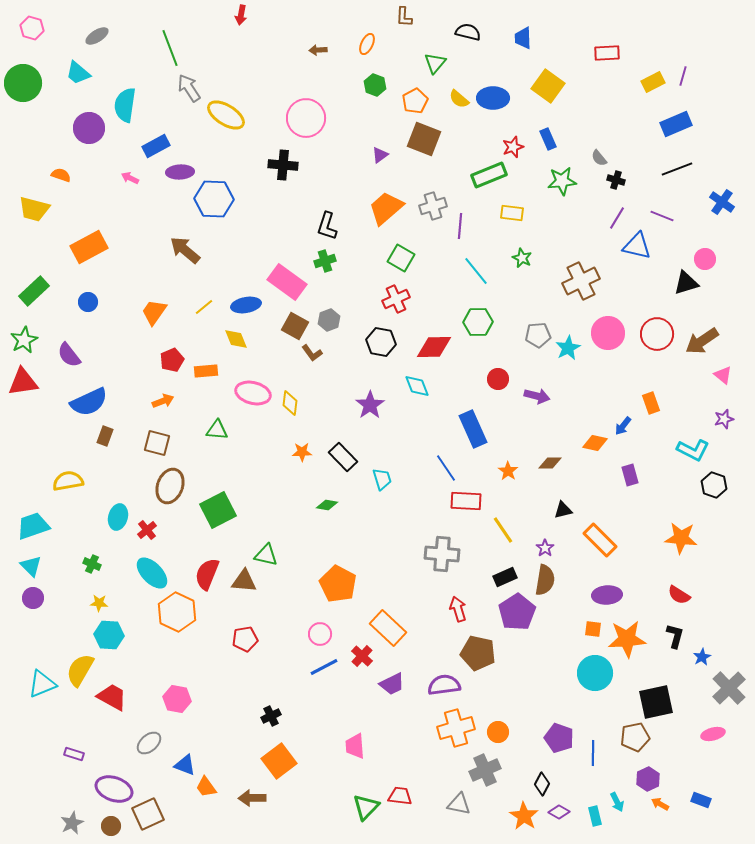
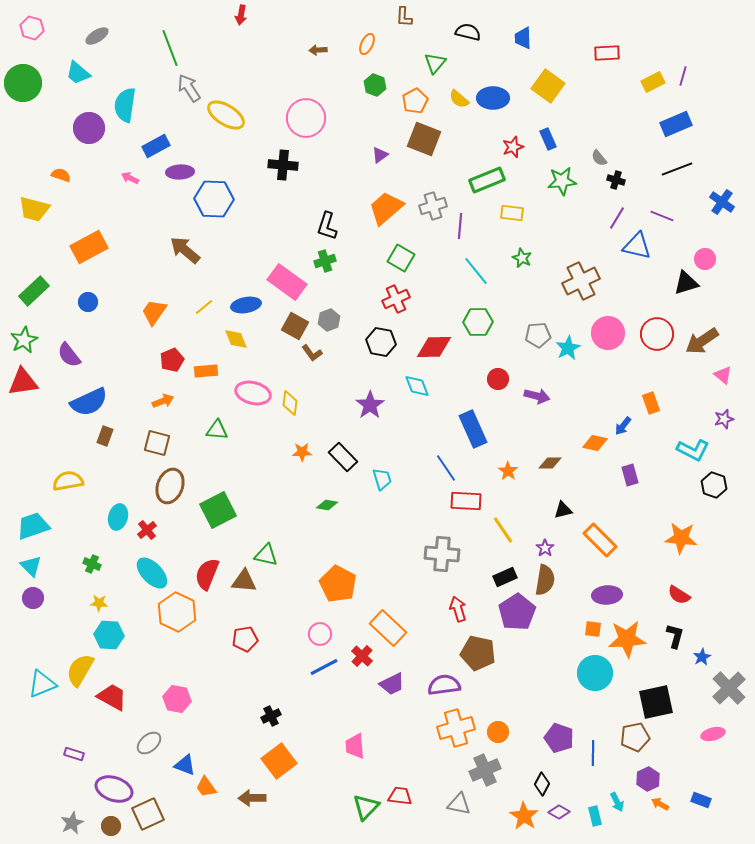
green rectangle at (489, 175): moved 2 px left, 5 px down
